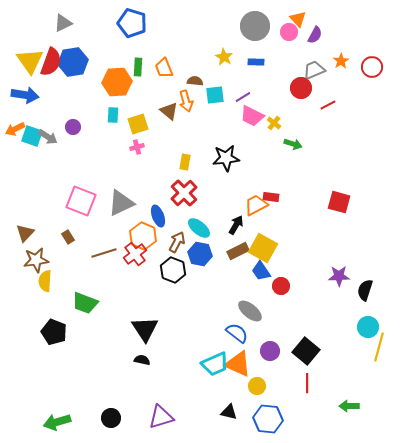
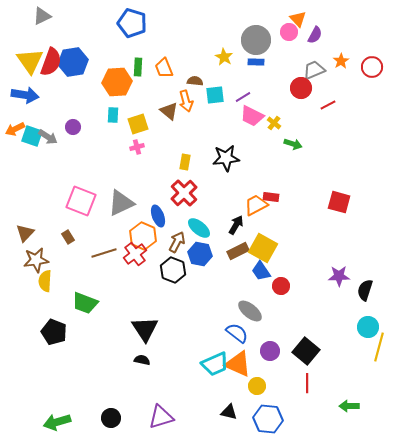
gray triangle at (63, 23): moved 21 px left, 7 px up
gray circle at (255, 26): moved 1 px right, 14 px down
